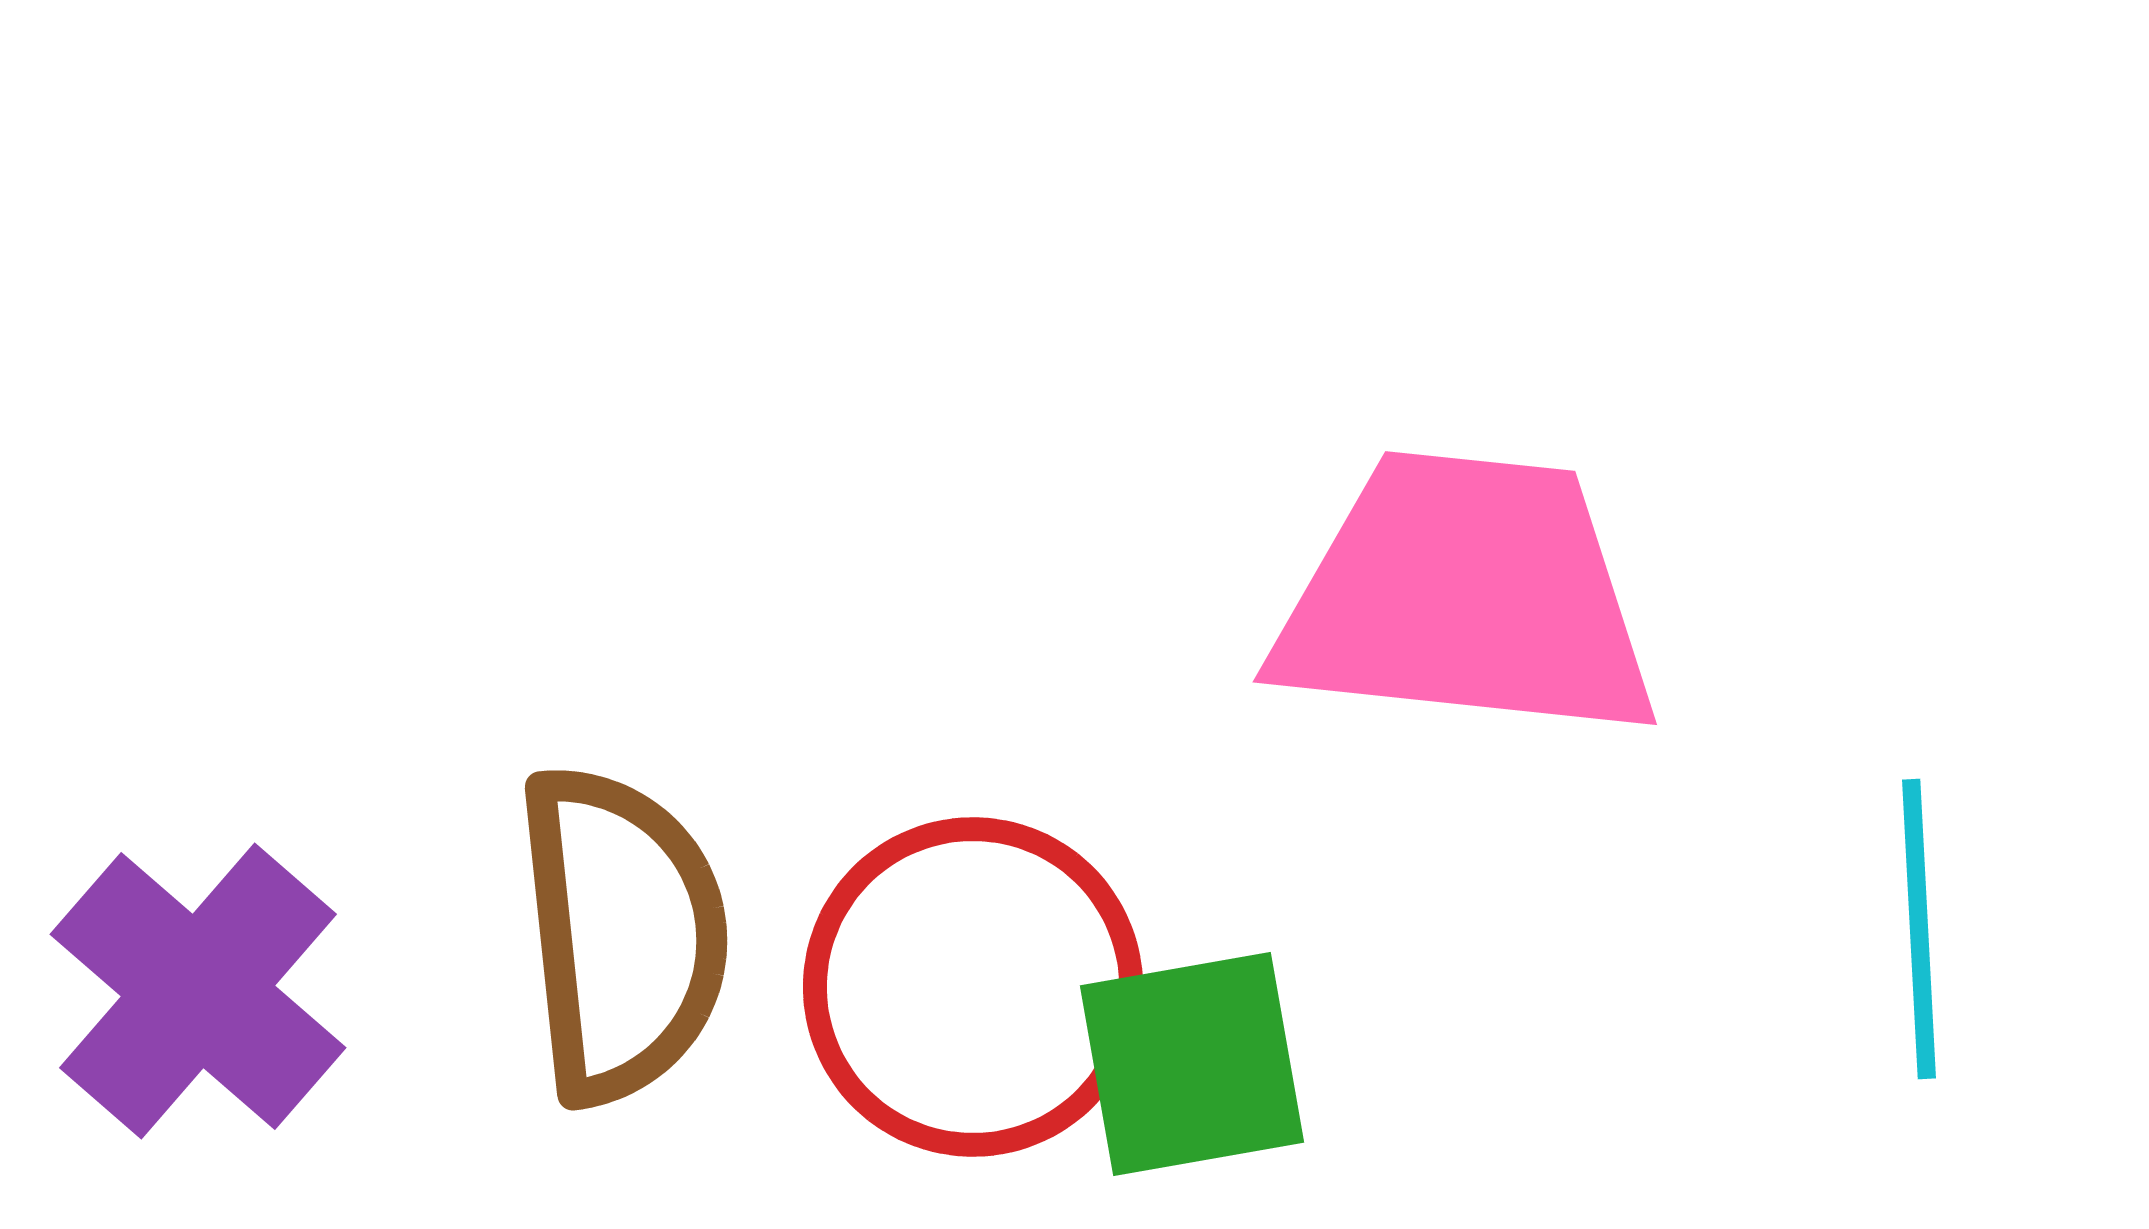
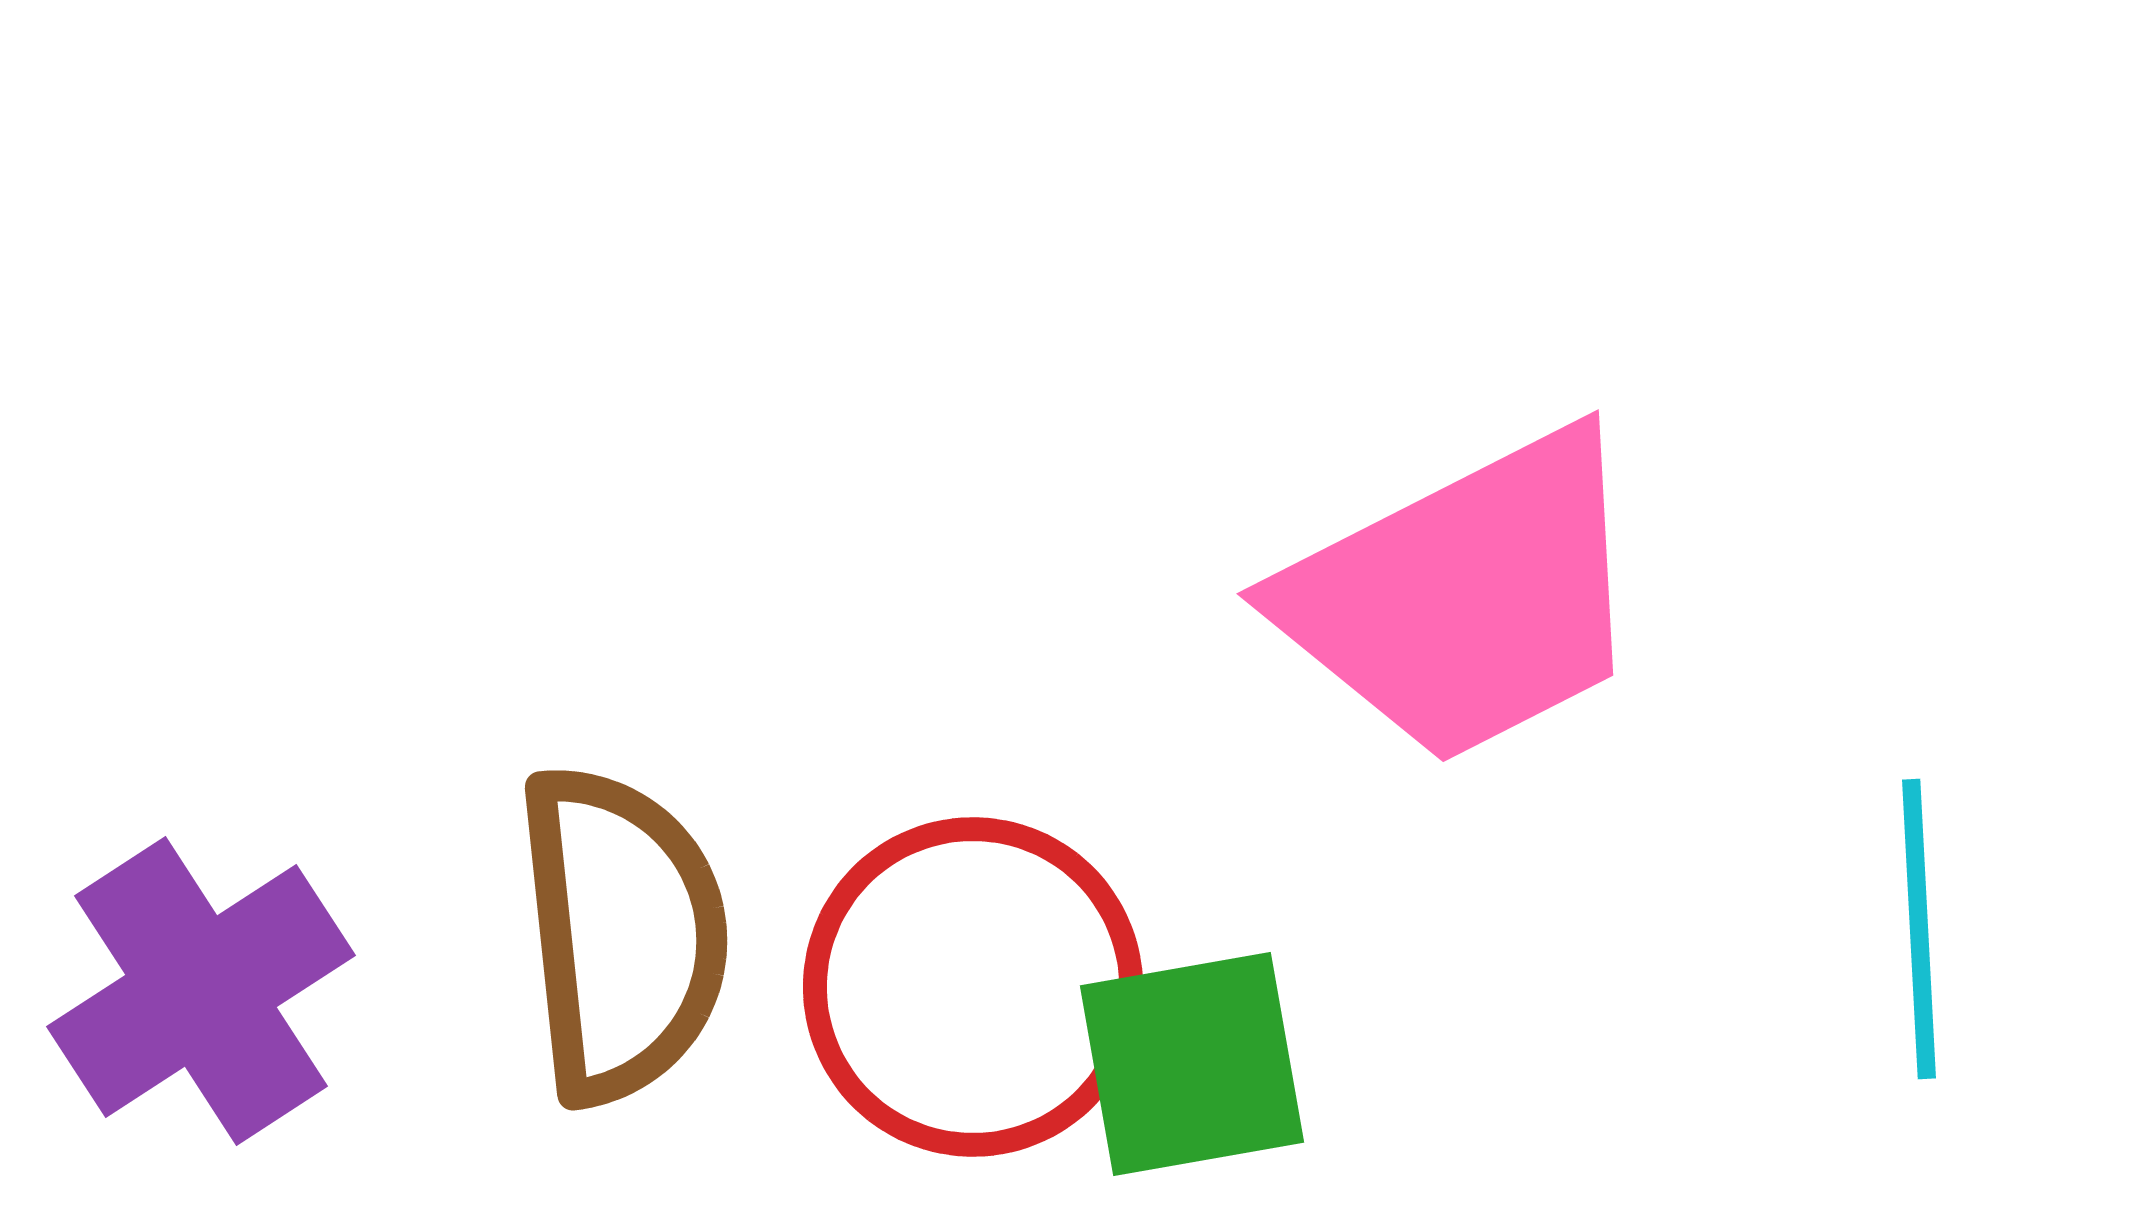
pink trapezoid: rotated 147 degrees clockwise
purple cross: moved 3 px right; rotated 16 degrees clockwise
